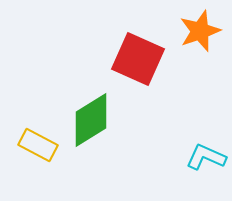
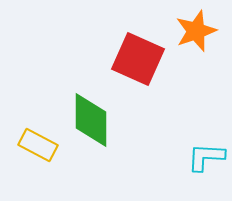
orange star: moved 4 px left
green diamond: rotated 58 degrees counterclockwise
cyan L-shape: rotated 21 degrees counterclockwise
